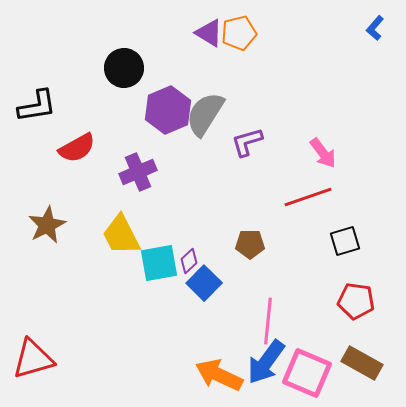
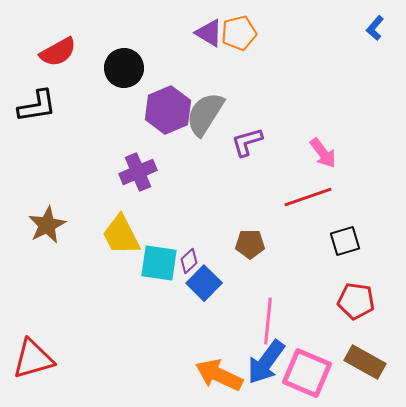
red semicircle: moved 19 px left, 96 px up
cyan square: rotated 18 degrees clockwise
brown rectangle: moved 3 px right, 1 px up
